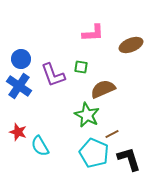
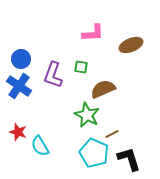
purple L-shape: rotated 40 degrees clockwise
